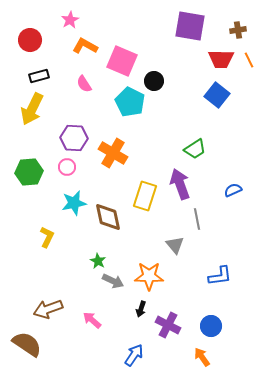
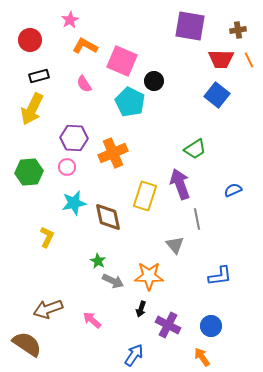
orange cross: rotated 36 degrees clockwise
